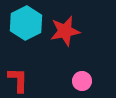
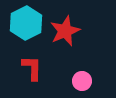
red star: rotated 12 degrees counterclockwise
red L-shape: moved 14 px right, 12 px up
